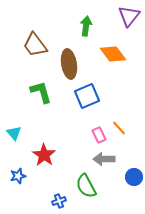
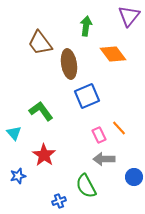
brown trapezoid: moved 5 px right, 2 px up
green L-shape: moved 19 px down; rotated 20 degrees counterclockwise
